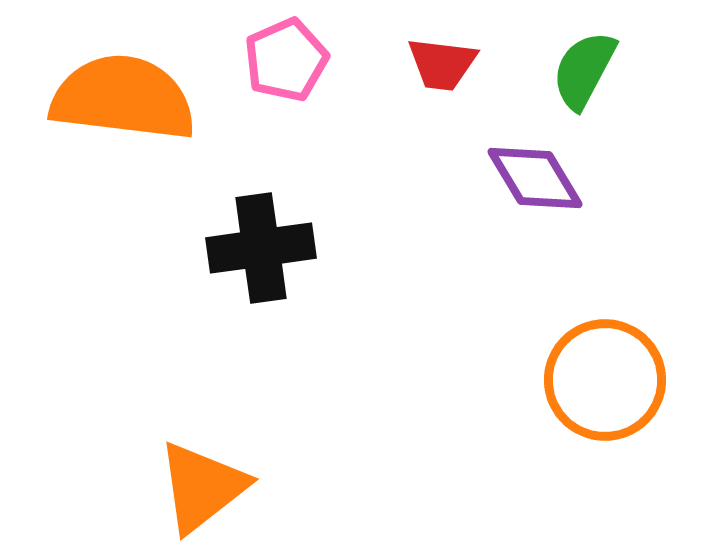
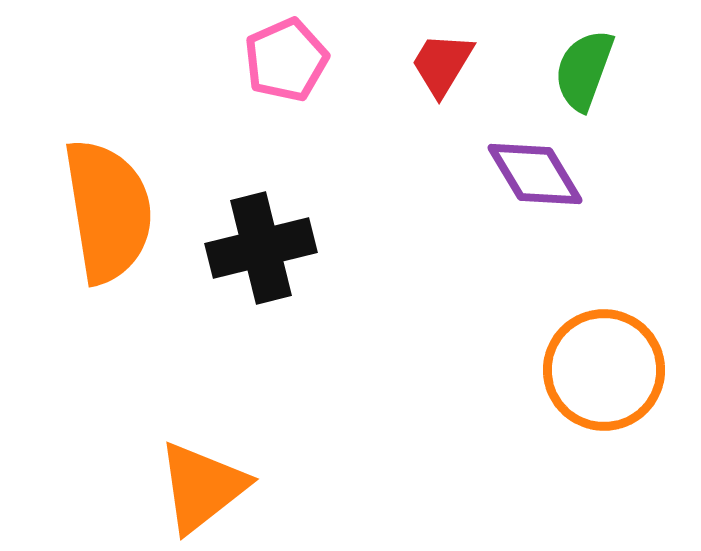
red trapezoid: rotated 114 degrees clockwise
green semicircle: rotated 8 degrees counterclockwise
orange semicircle: moved 15 px left, 113 px down; rotated 74 degrees clockwise
purple diamond: moved 4 px up
black cross: rotated 6 degrees counterclockwise
orange circle: moved 1 px left, 10 px up
